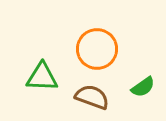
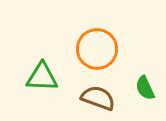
green semicircle: moved 2 px right, 1 px down; rotated 100 degrees clockwise
brown semicircle: moved 6 px right, 1 px down
